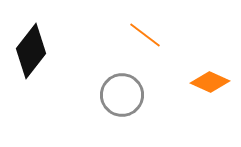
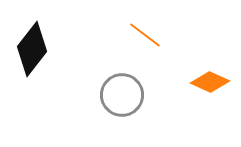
black diamond: moved 1 px right, 2 px up
